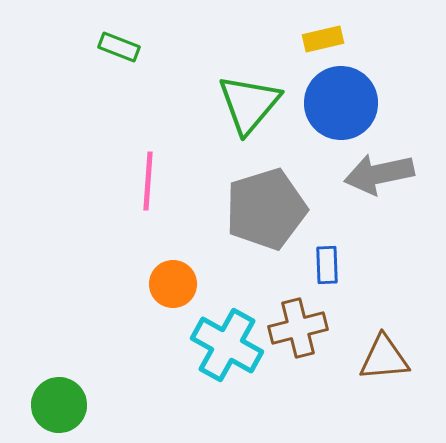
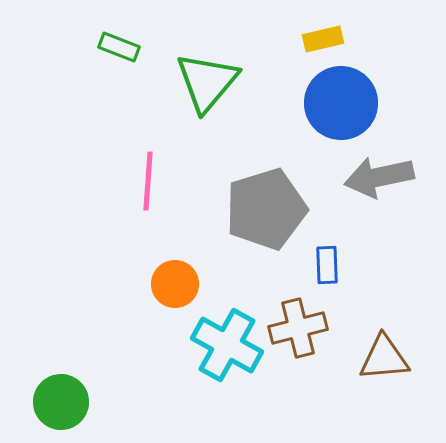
green triangle: moved 42 px left, 22 px up
gray arrow: moved 3 px down
orange circle: moved 2 px right
green circle: moved 2 px right, 3 px up
